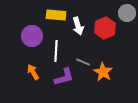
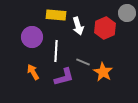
purple circle: moved 1 px down
